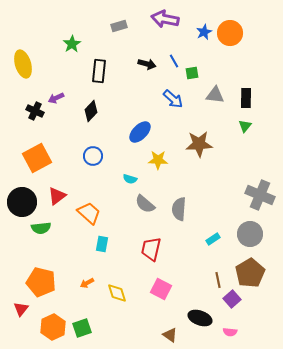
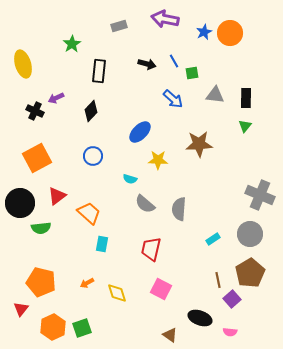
black circle at (22, 202): moved 2 px left, 1 px down
